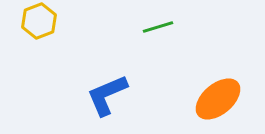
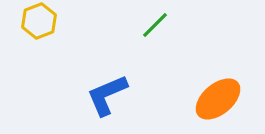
green line: moved 3 px left, 2 px up; rotated 28 degrees counterclockwise
